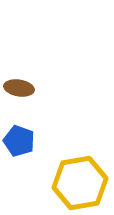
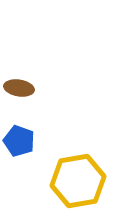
yellow hexagon: moved 2 px left, 2 px up
